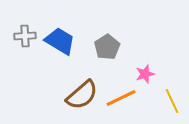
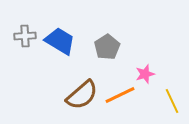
orange line: moved 1 px left, 3 px up
